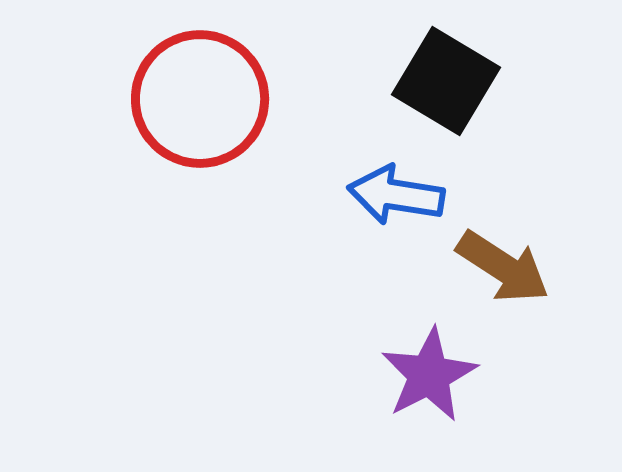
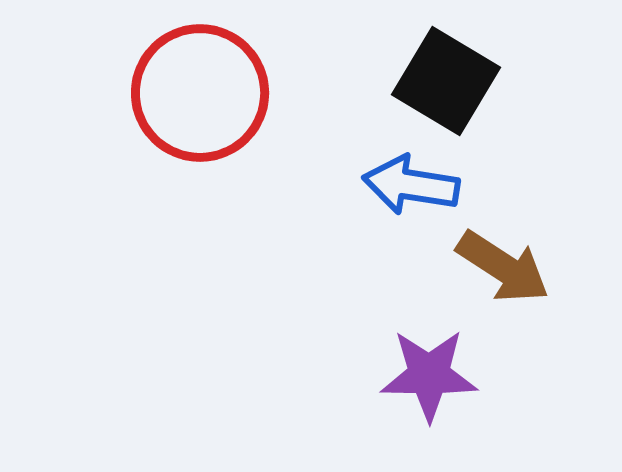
red circle: moved 6 px up
blue arrow: moved 15 px right, 10 px up
purple star: rotated 28 degrees clockwise
